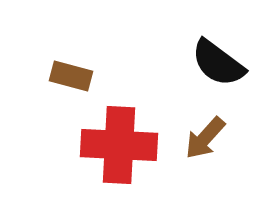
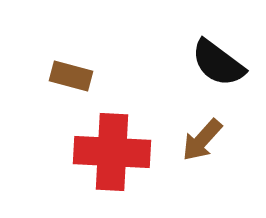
brown arrow: moved 3 px left, 2 px down
red cross: moved 7 px left, 7 px down
